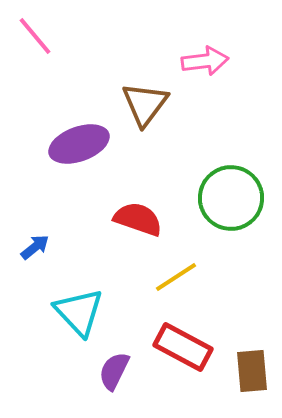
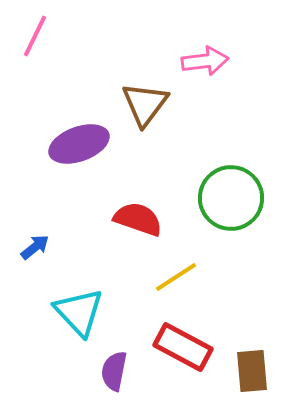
pink line: rotated 66 degrees clockwise
purple semicircle: rotated 15 degrees counterclockwise
